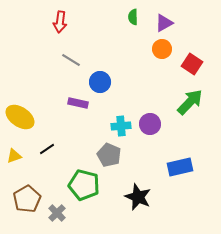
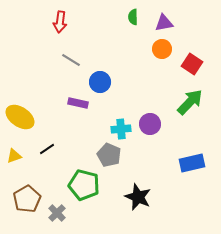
purple triangle: rotated 18 degrees clockwise
cyan cross: moved 3 px down
blue rectangle: moved 12 px right, 4 px up
